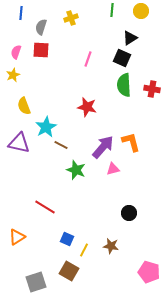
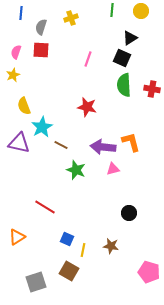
cyan star: moved 4 px left
purple arrow: rotated 125 degrees counterclockwise
yellow line: moved 1 px left; rotated 16 degrees counterclockwise
